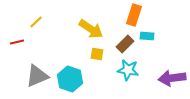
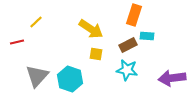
brown rectangle: moved 3 px right, 1 px down; rotated 18 degrees clockwise
yellow square: moved 1 px left
cyan star: moved 1 px left
gray triangle: rotated 25 degrees counterclockwise
